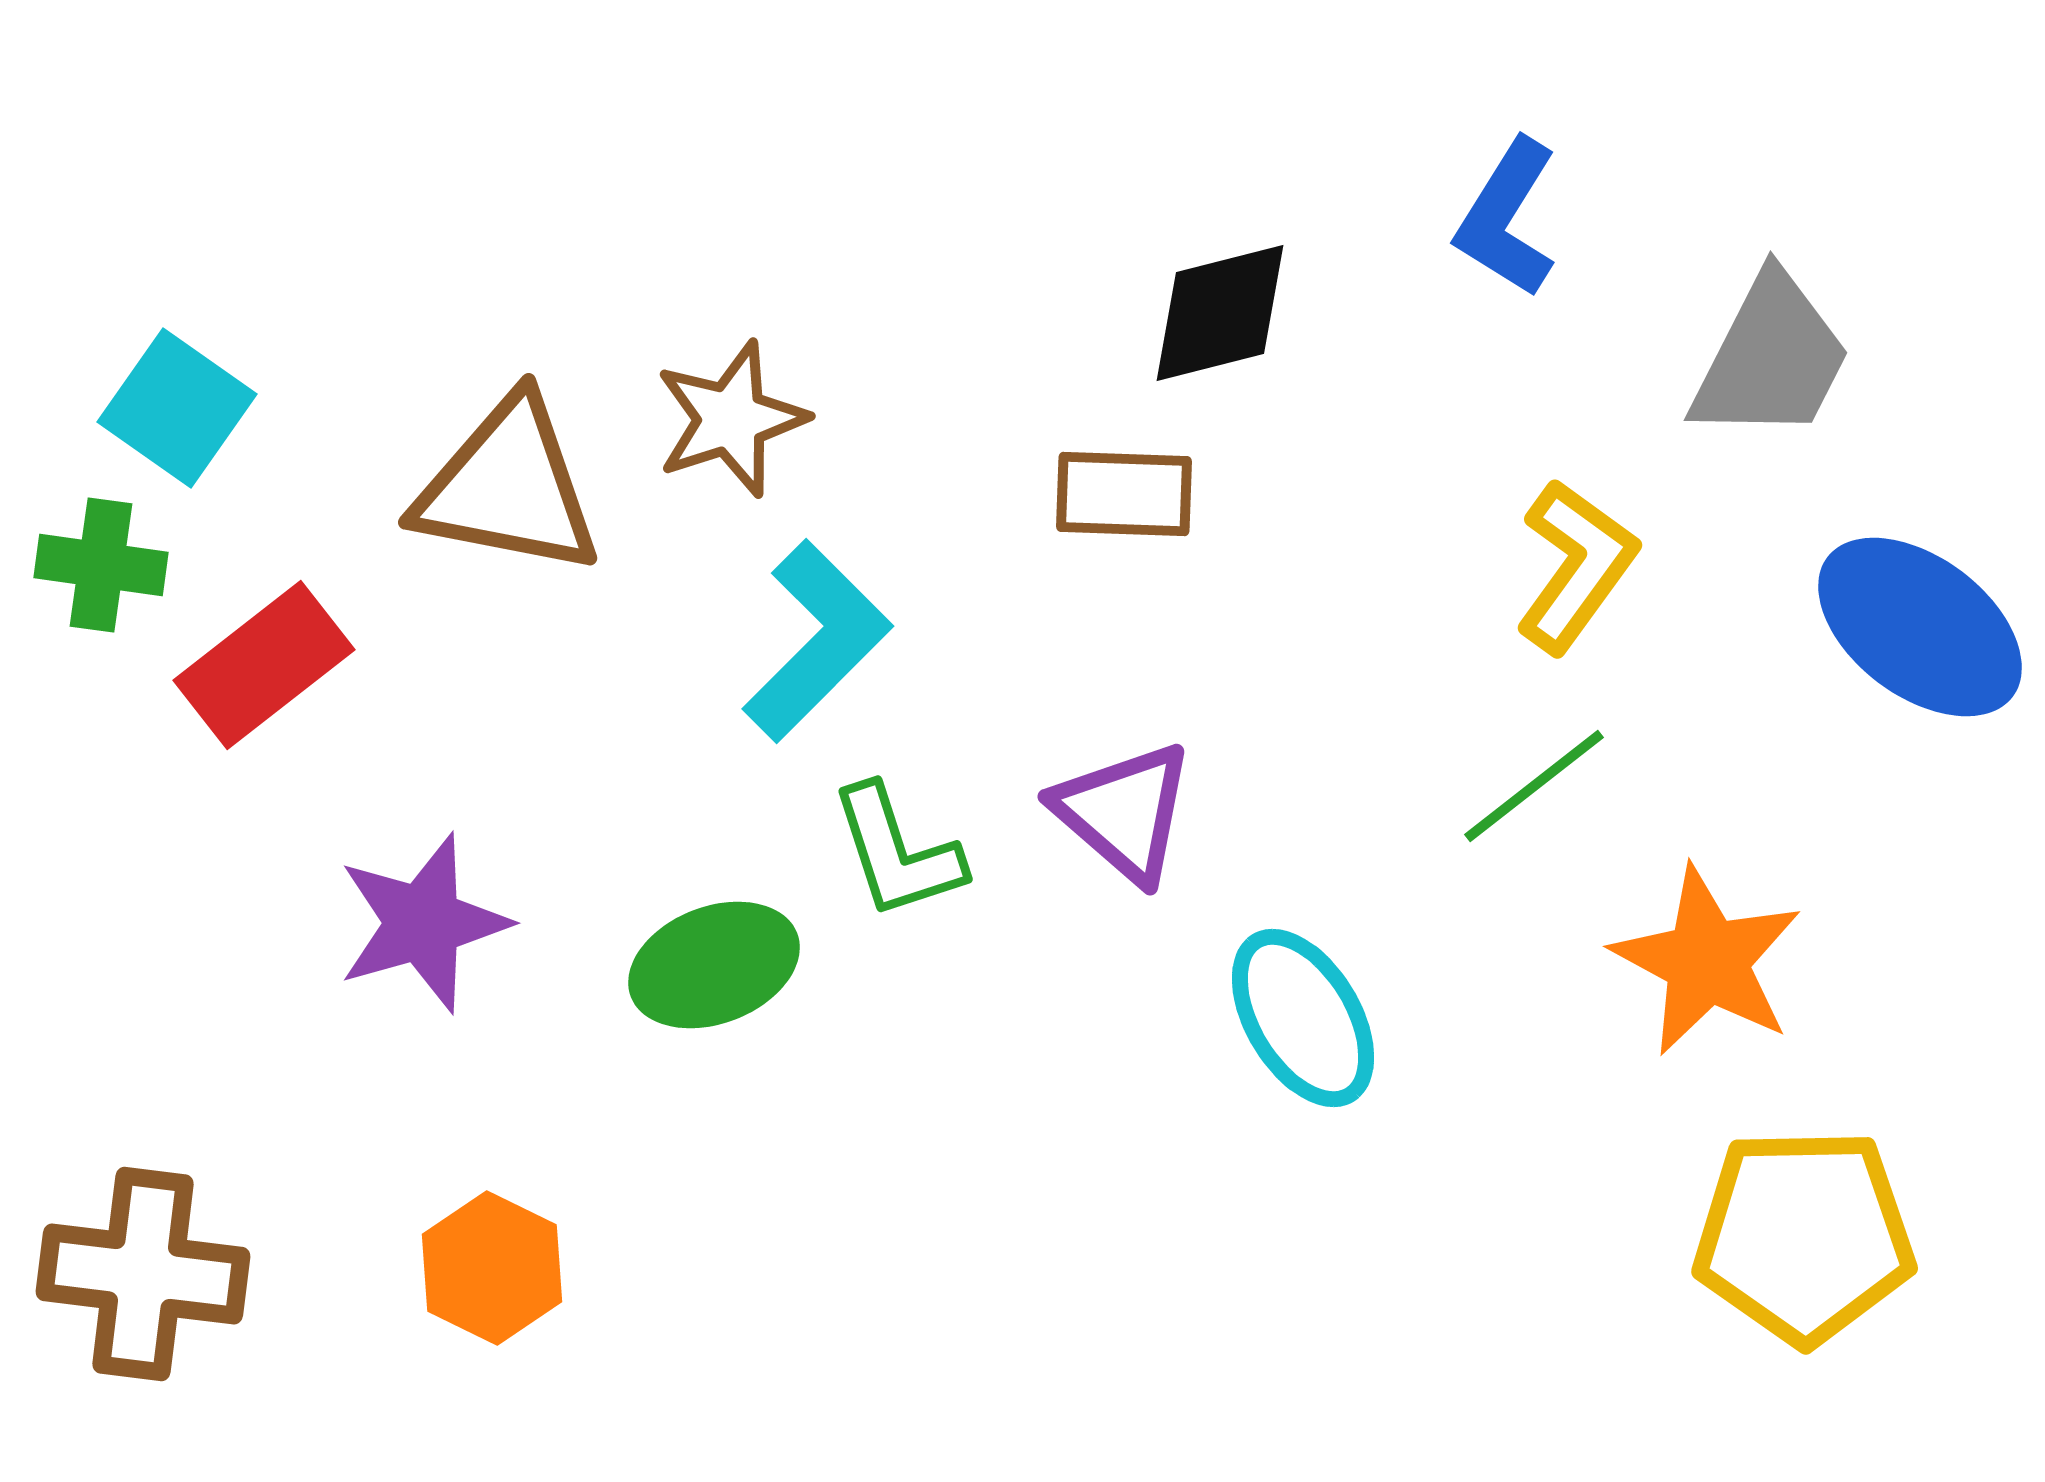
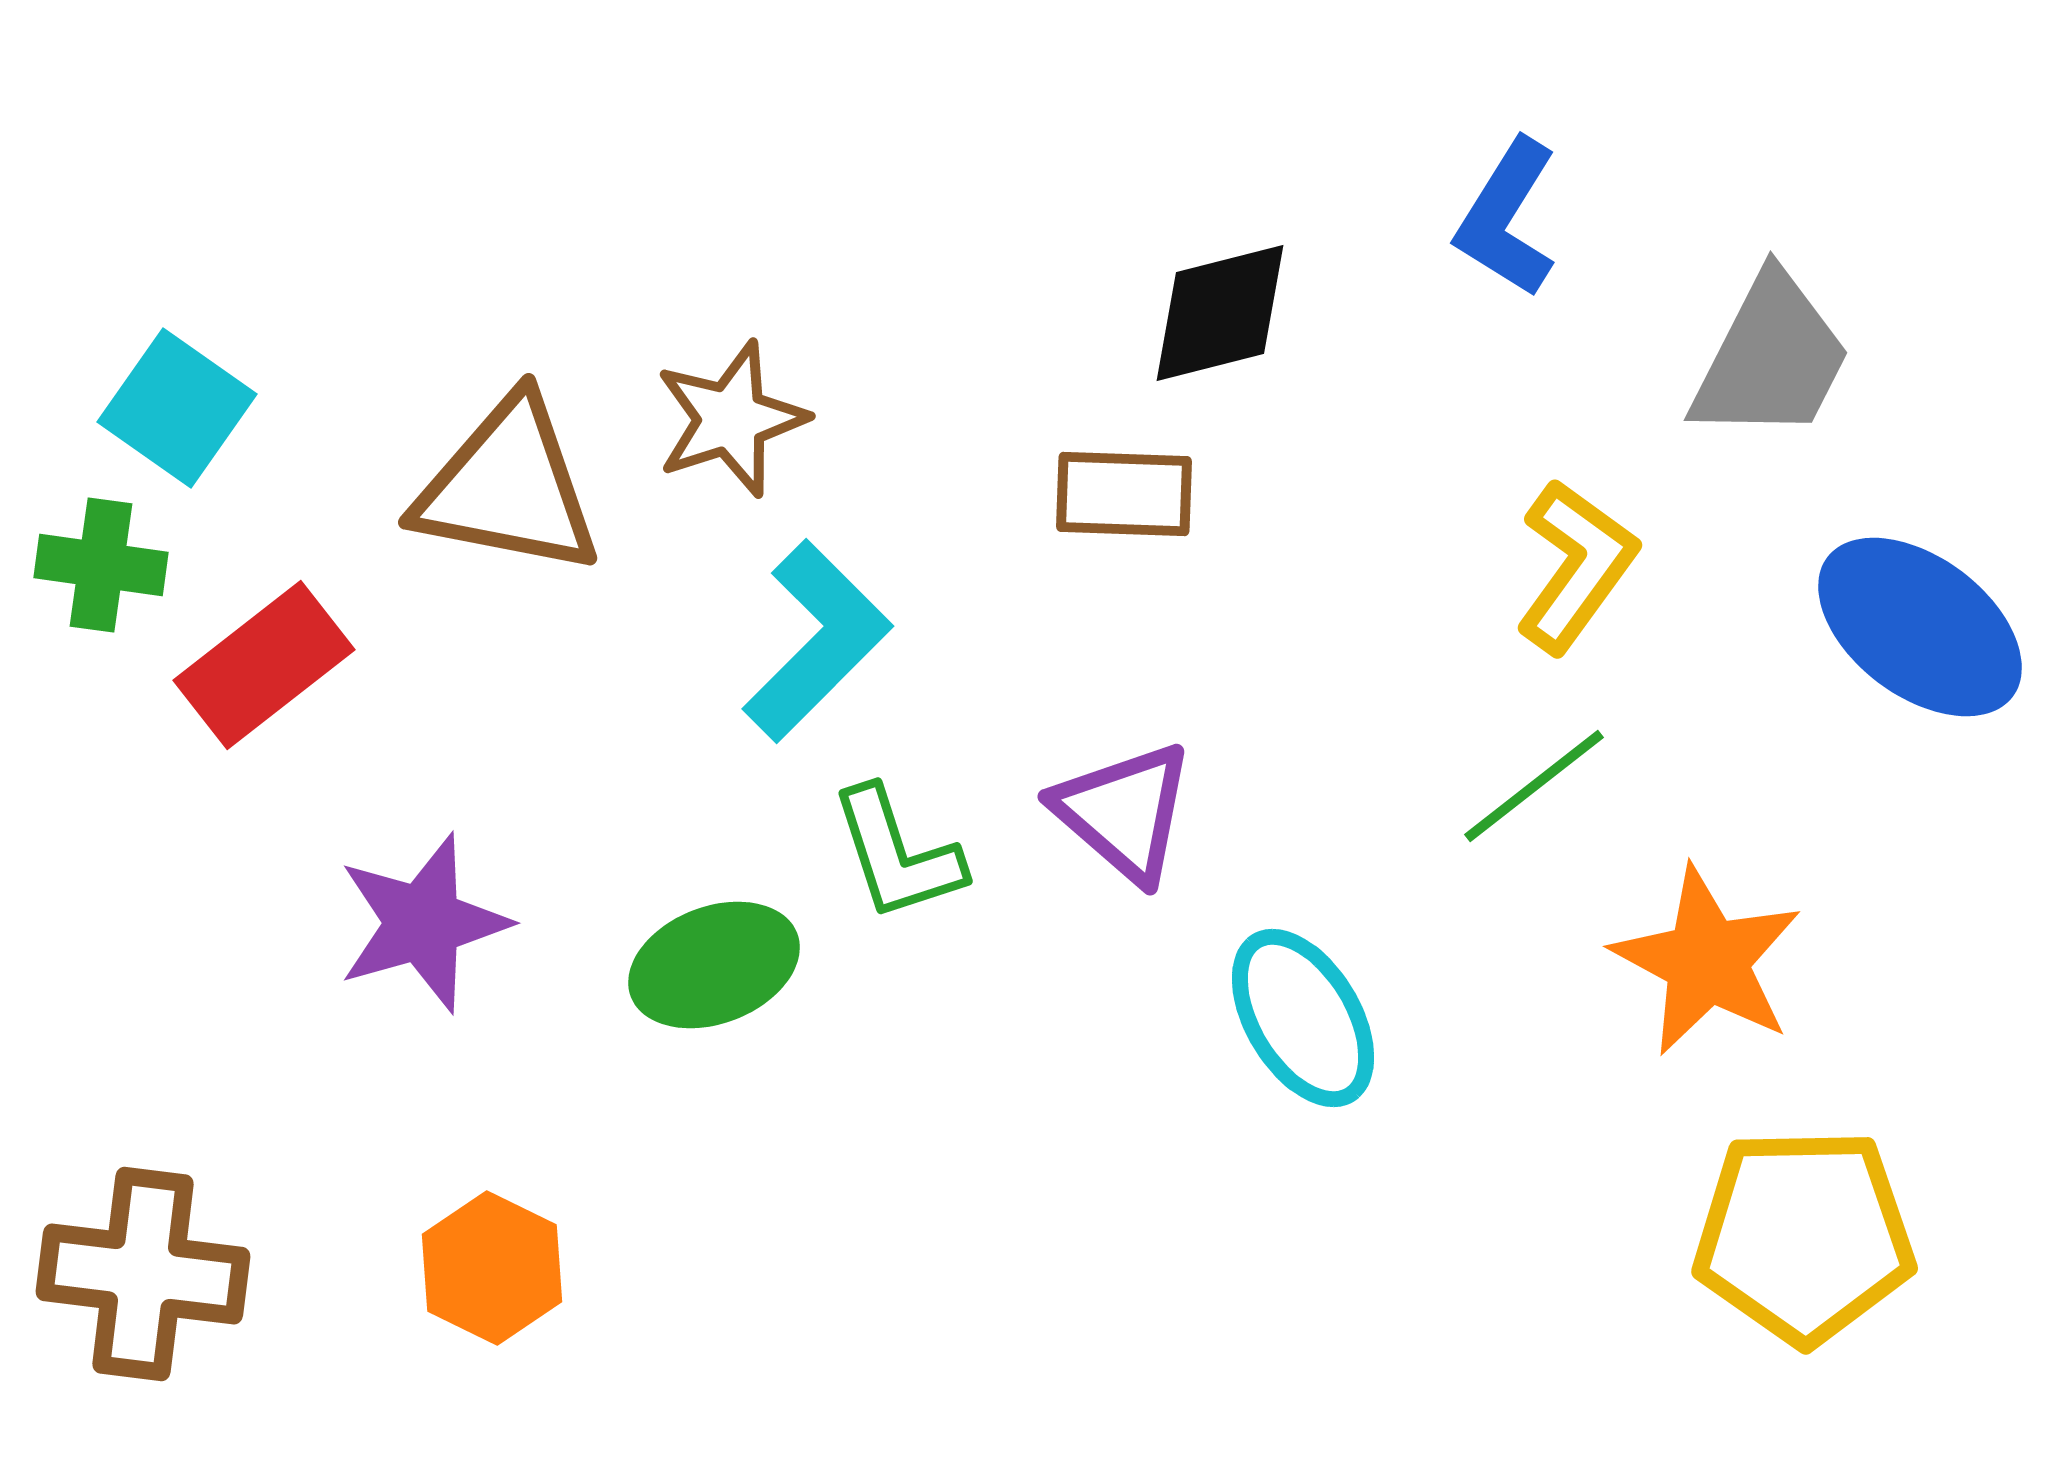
green L-shape: moved 2 px down
